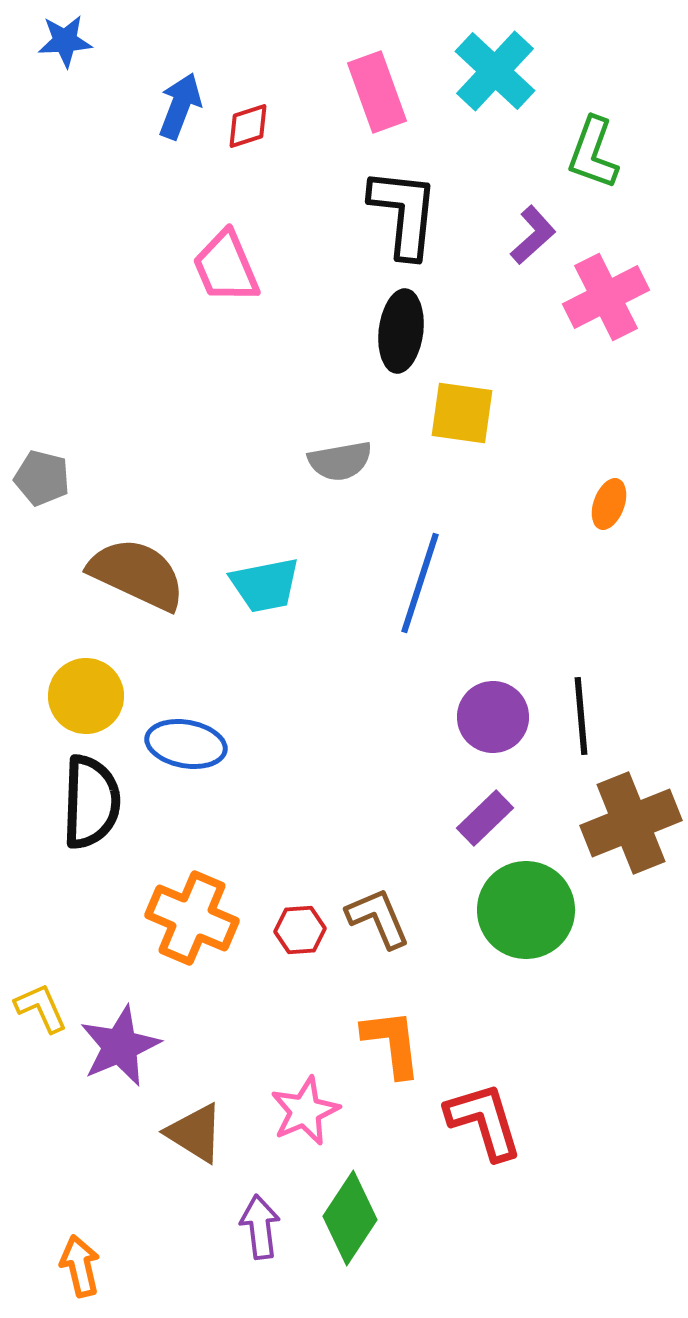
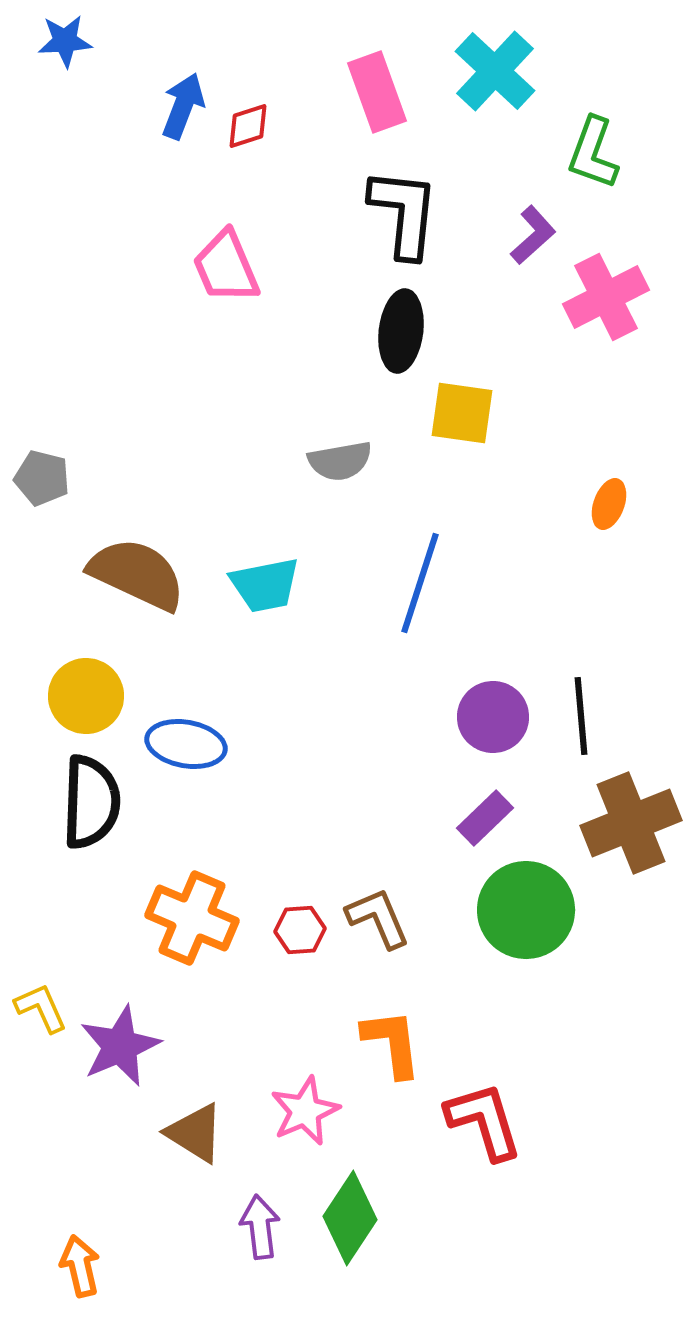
blue arrow: moved 3 px right
